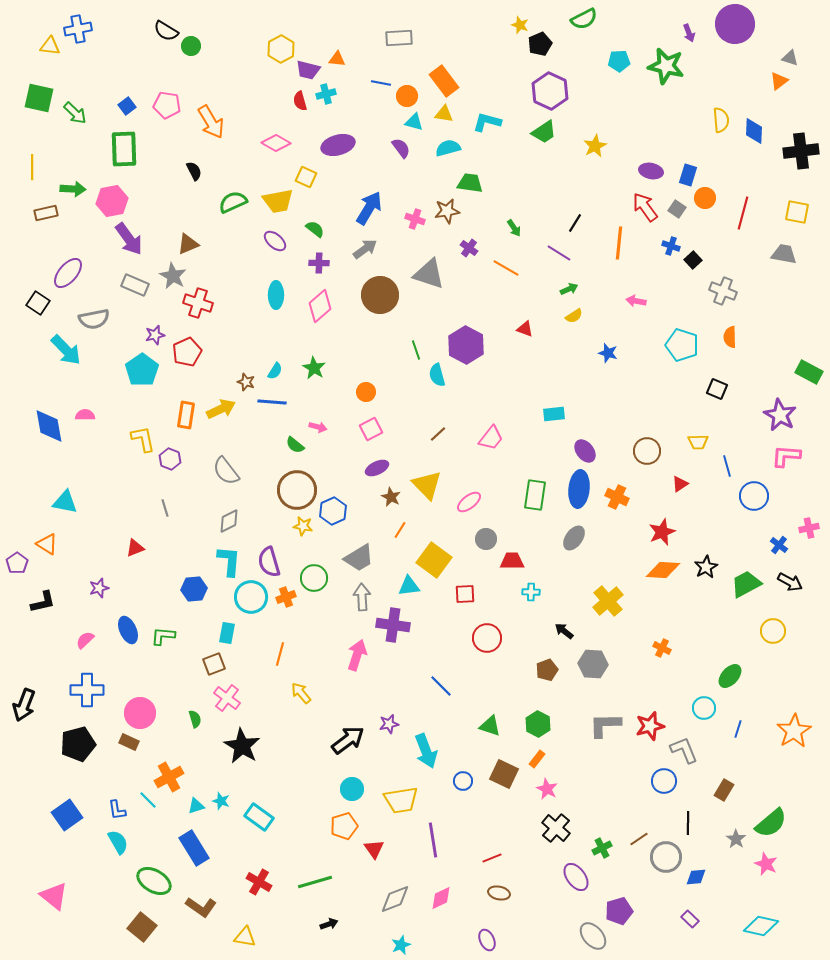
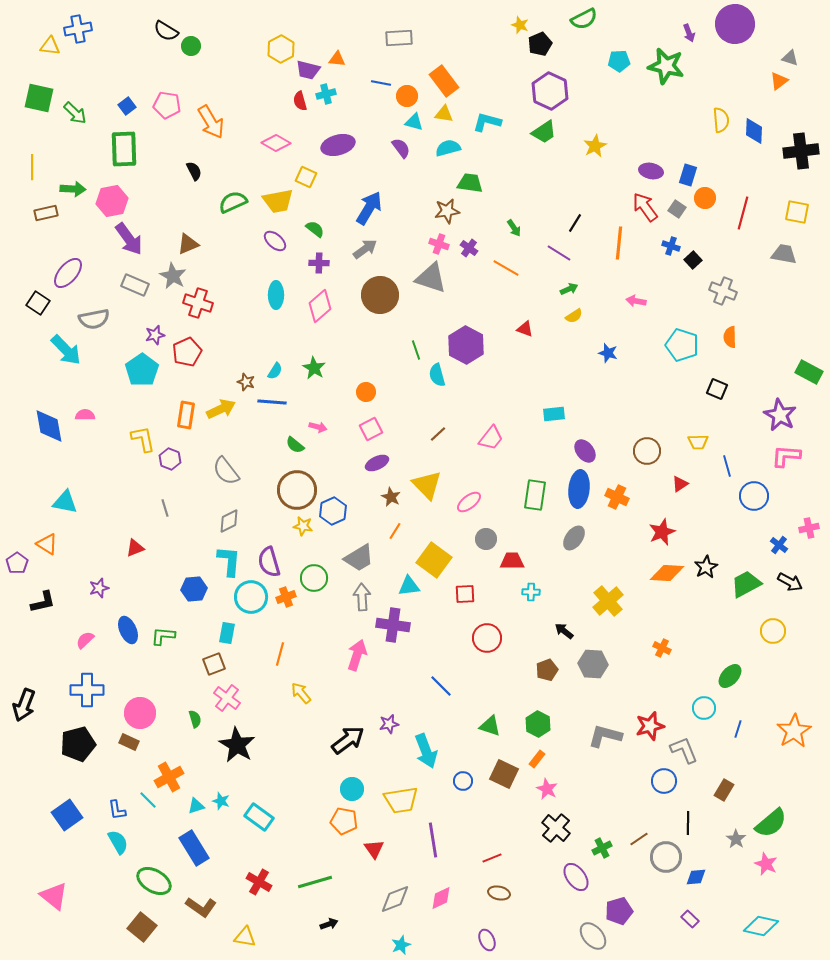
pink cross at (415, 219): moved 24 px right, 25 px down
gray triangle at (429, 274): moved 2 px right, 4 px down
purple ellipse at (377, 468): moved 5 px up
orange line at (400, 530): moved 5 px left, 1 px down
orange diamond at (663, 570): moved 4 px right, 3 px down
gray L-shape at (605, 725): moved 11 px down; rotated 16 degrees clockwise
black star at (242, 746): moved 5 px left, 1 px up
orange pentagon at (344, 826): moved 5 px up; rotated 28 degrees clockwise
